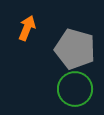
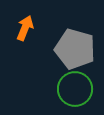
orange arrow: moved 2 px left
